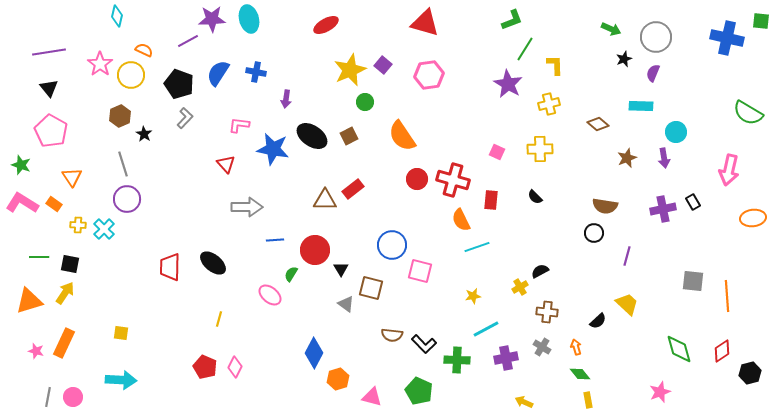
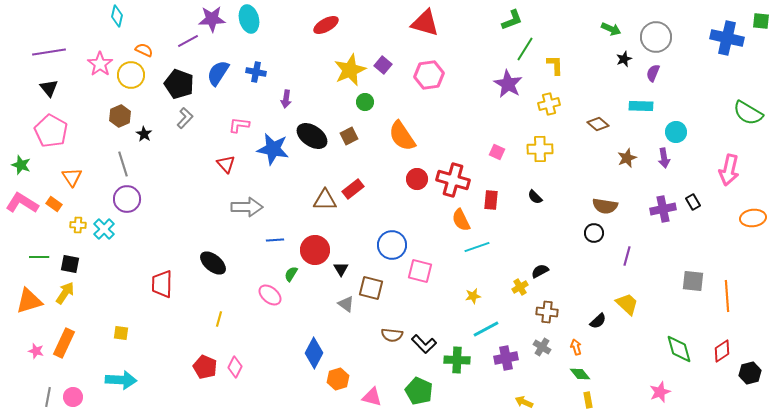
red trapezoid at (170, 267): moved 8 px left, 17 px down
